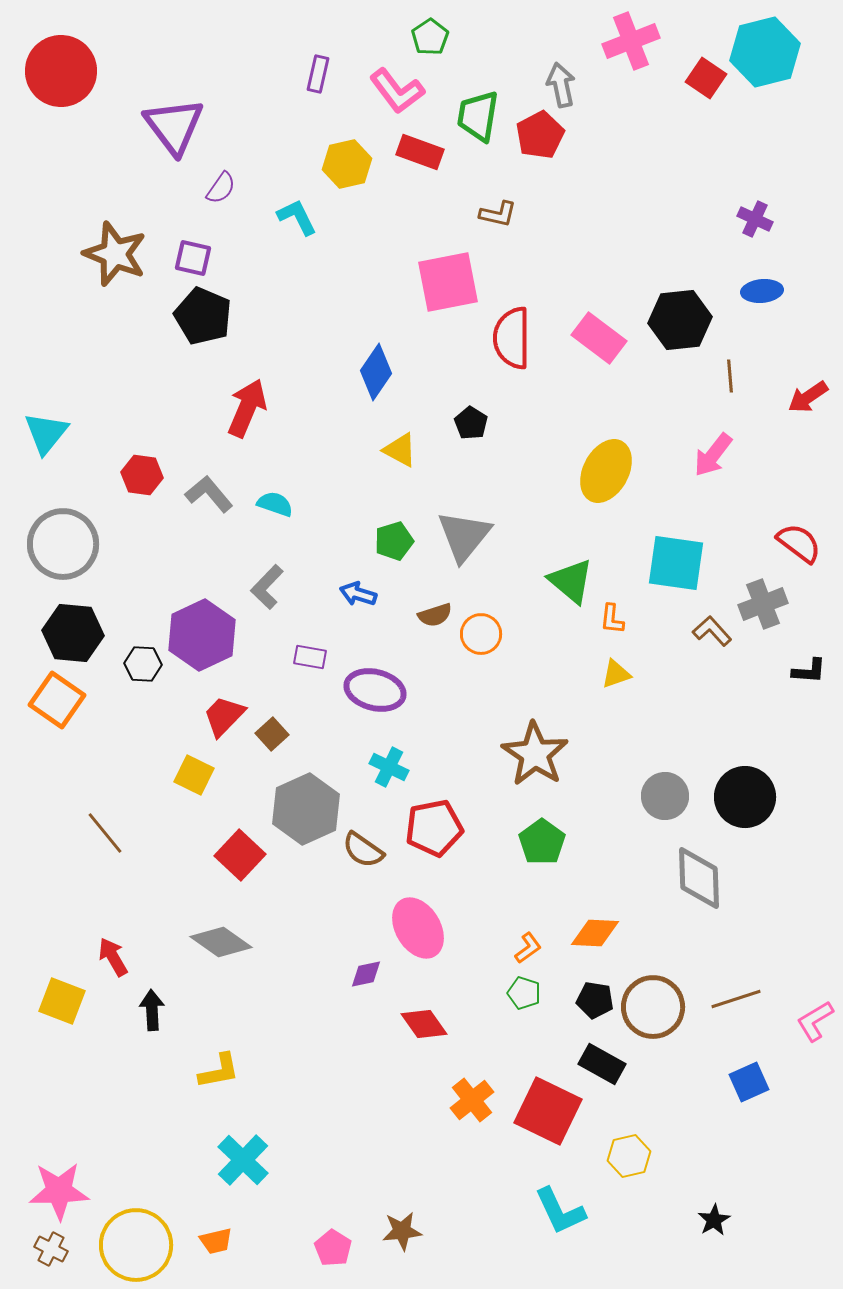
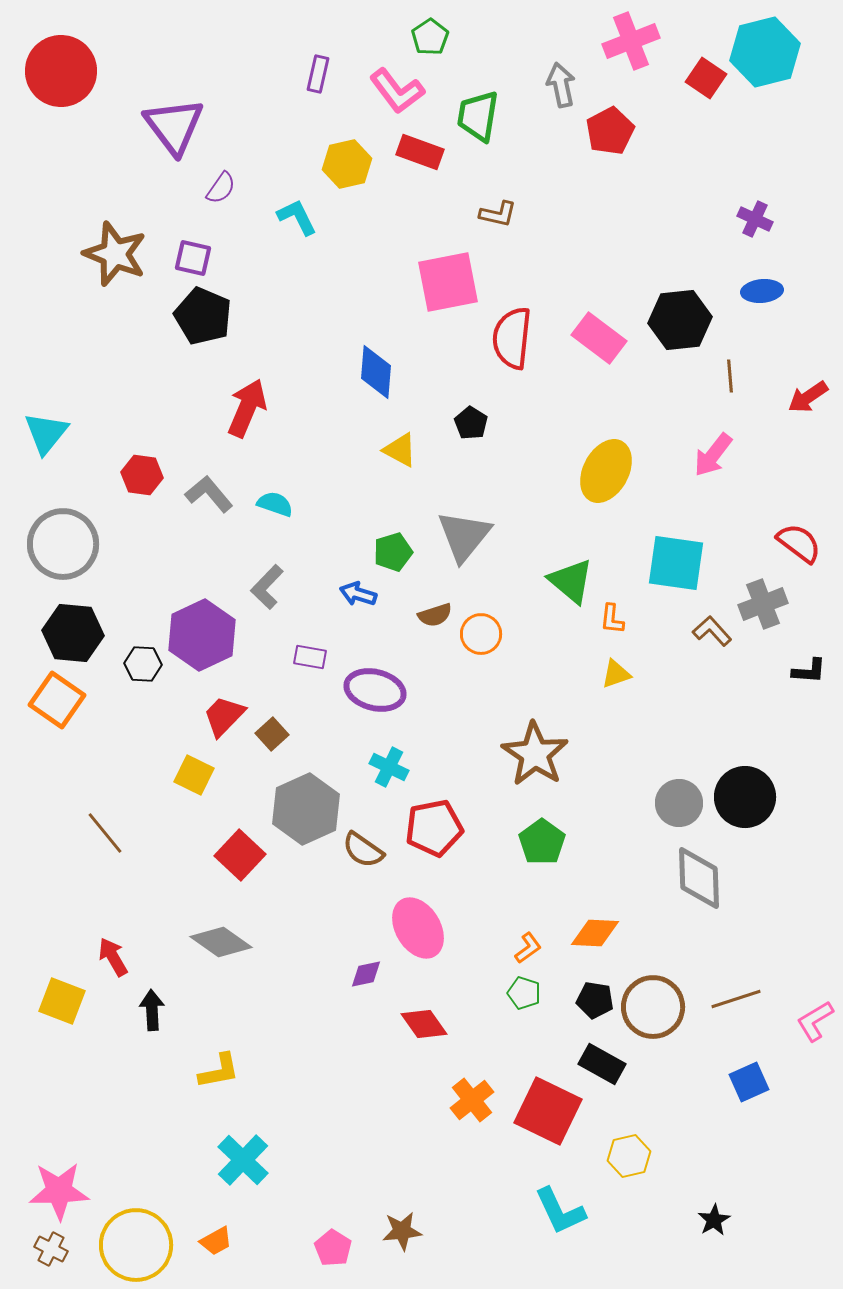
red pentagon at (540, 135): moved 70 px right, 4 px up
red semicircle at (512, 338): rotated 6 degrees clockwise
blue diamond at (376, 372): rotated 30 degrees counterclockwise
green pentagon at (394, 541): moved 1 px left, 11 px down
gray circle at (665, 796): moved 14 px right, 7 px down
orange trapezoid at (216, 1241): rotated 16 degrees counterclockwise
